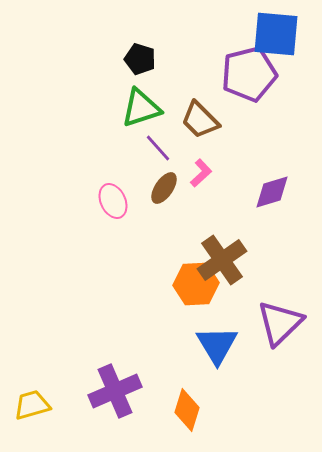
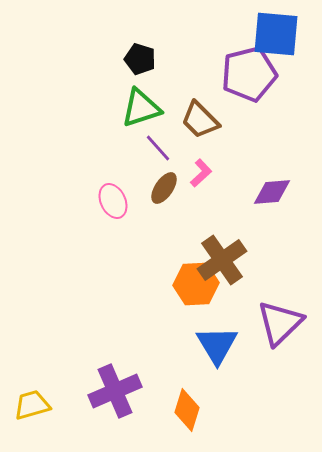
purple diamond: rotated 12 degrees clockwise
